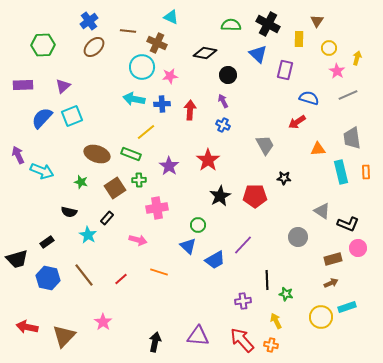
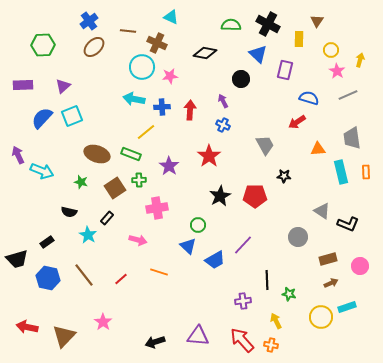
yellow circle at (329, 48): moved 2 px right, 2 px down
yellow arrow at (357, 58): moved 3 px right, 2 px down
black circle at (228, 75): moved 13 px right, 4 px down
blue cross at (162, 104): moved 3 px down
red star at (208, 160): moved 1 px right, 4 px up
black star at (284, 178): moved 2 px up
pink circle at (358, 248): moved 2 px right, 18 px down
brown rectangle at (333, 259): moved 5 px left
green star at (286, 294): moved 3 px right
black arrow at (155, 342): rotated 120 degrees counterclockwise
